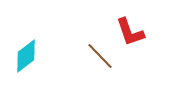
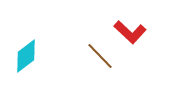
red L-shape: rotated 28 degrees counterclockwise
